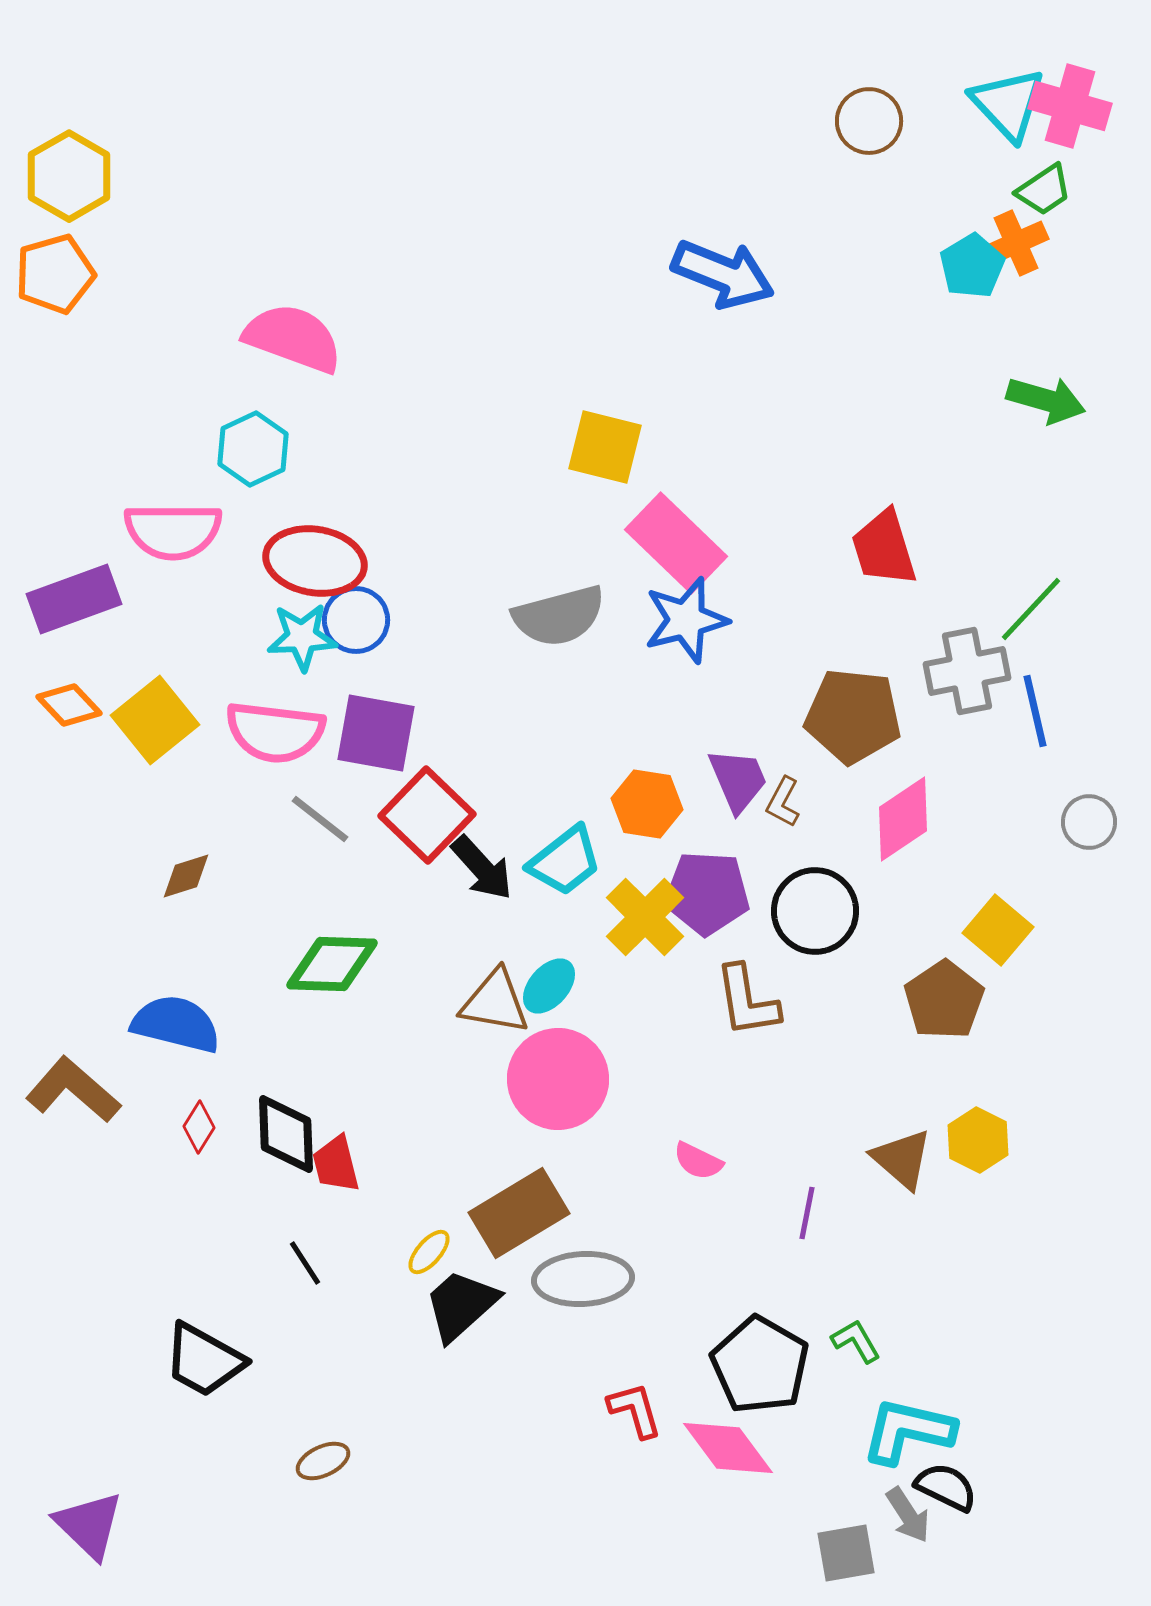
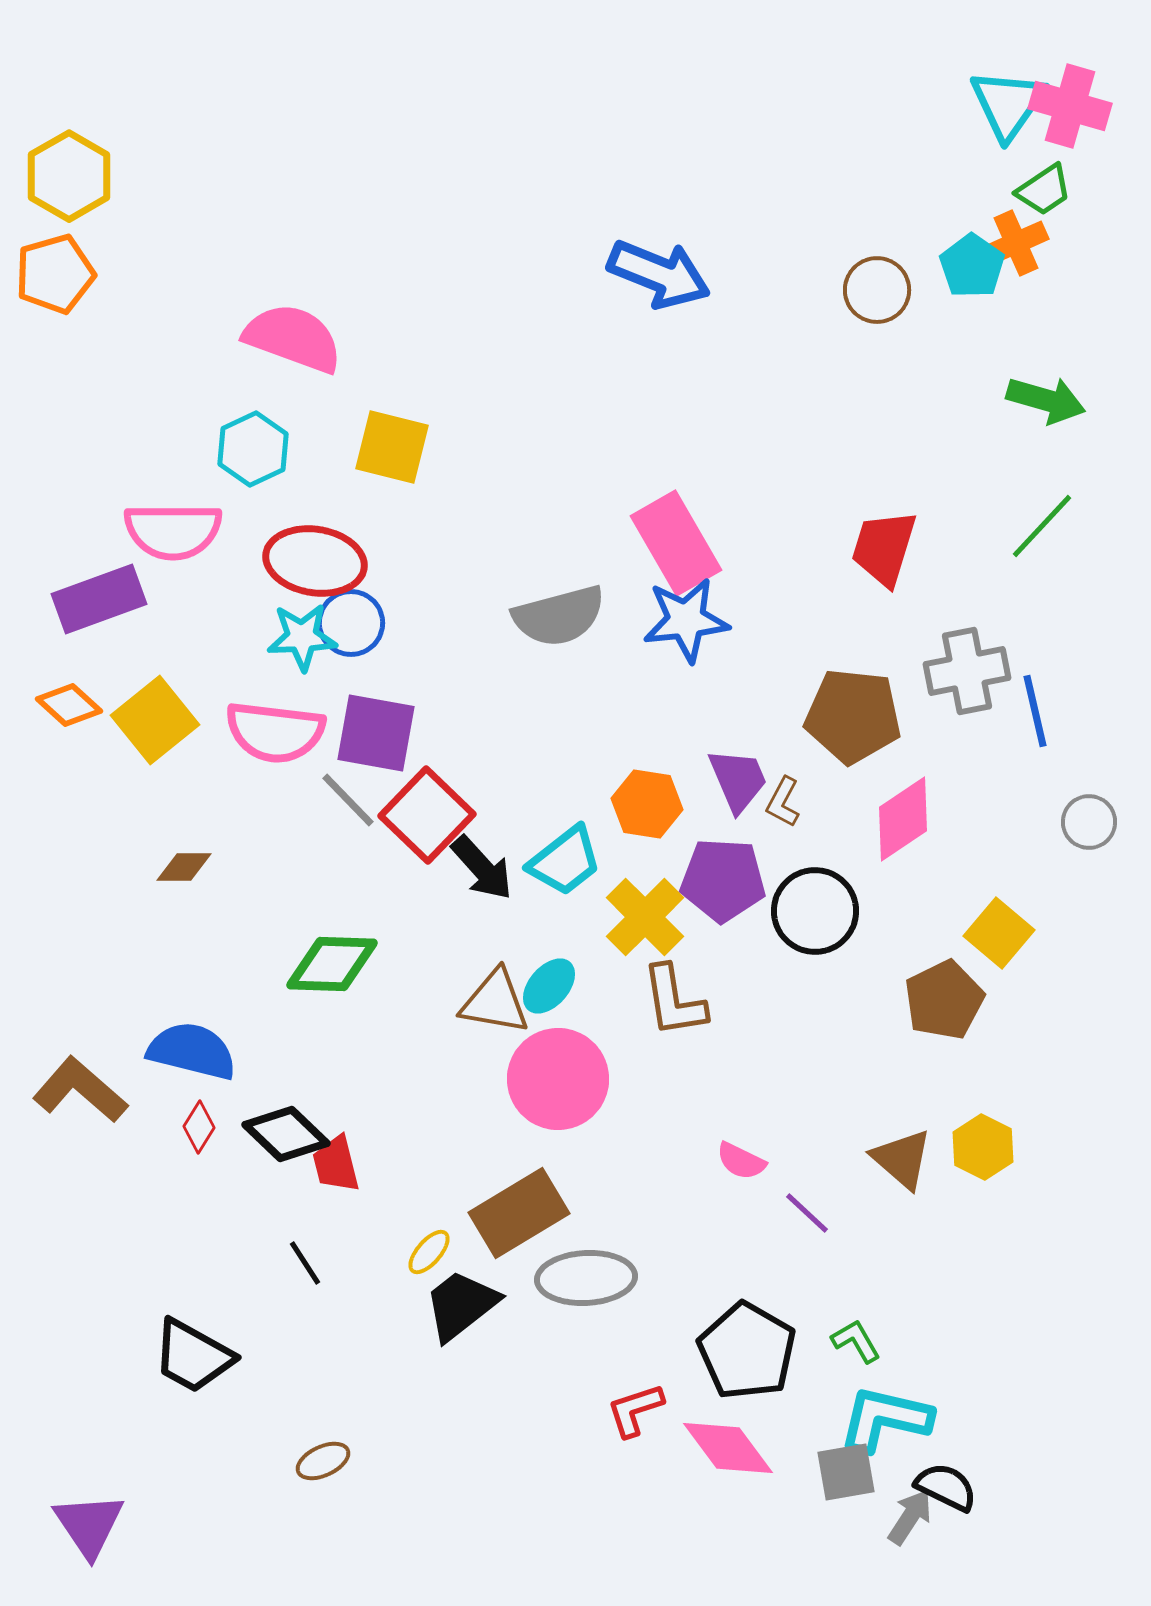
cyan triangle at (1008, 104): rotated 18 degrees clockwise
brown circle at (869, 121): moved 8 px right, 169 px down
cyan pentagon at (972, 266): rotated 6 degrees counterclockwise
blue arrow at (723, 274): moved 64 px left
yellow square at (605, 447): moved 213 px left
pink rectangle at (676, 543): rotated 16 degrees clockwise
red trapezoid at (884, 548): rotated 34 degrees clockwise
purple rectangle at (74, 599): moved 25 px right
green line at (1031, 609): moved 11 px right, 83 px up
blue circle at (356, 620): moved 5 px left, 3 px down
blue star at (686, 620): rotated 8 degrees clockwise
orange diamond at (69, 705): rotated 4 degrees counterclockwise
gray line at (320, 819): moved 28 px right, 19 px up; rotated 8 degrees clockwise
brown diamond at (186, 876): moved 2 px left, 9 px up; rotated 18 degrees clockwise
purple pentagon at (707, 893): moved 16 px right, 13 px up
yellow square at (998, 930): moved 1 px right, 3 px down
brown pentagon at (944, 1000): rotated 8 degrees clockwise
brown L-shape at (747, 1001): moved 73 px left
blue semicircle at (176, 1024): moved 16 px right, 27 px down
brown L-shape at (73, 1090): moved 7 px right
black diamond at (286, 1134): rotated 44 degrees counterclockwise
yellow hexagon at (978, 1140): moved 5 px right, 7 px down
pink semicircle at (698, 1161): moved 43 px right
purple line at (807, 1213): rotated 58 degrees counterclockwise
gray ellipse at (583, 1279): moved 3 px right, 1 px up
black trapezoid at (461, 1305): rotated 4 degrees clockwise
black trapezoid at (204, 1360): moved 11 px left, 4 px up
black pentagon at (760, 1365): moved 13 px left, 14 px up
red L-shape at (635, 1410): rotated 92 degrees counterclockwise
cyan L-shape at (908, 1431): moved 23 px left, 12 px up
gray arrow at (908, 1515): moved 2 px right, 2 px down; rotated 114 degrees counterclockwise
purple triangle at (89, 1525): rotated 12 degrees clockwise
gray square at (846, 1553): moved 81 px up
